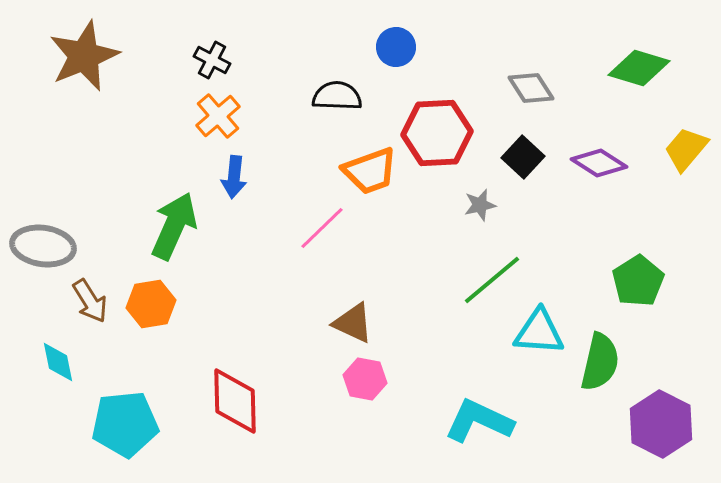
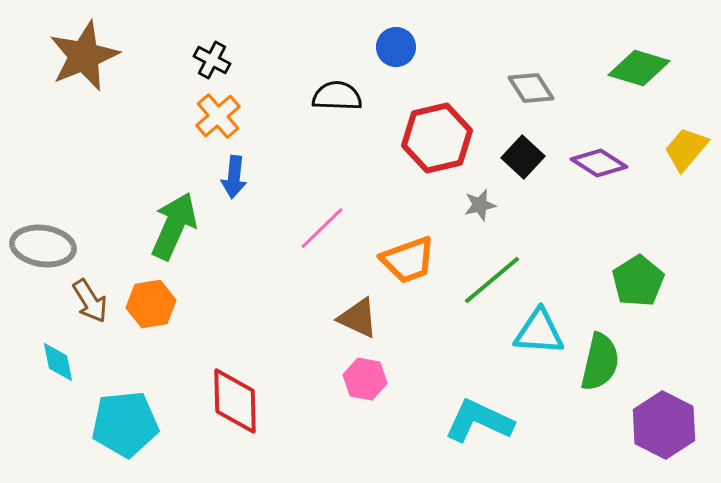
red hexagon: moved 5 px down; rotated 10 degrees counterclockwise
orange trapezoid: moved 38 px right, 89 px down
brown triangle: moved 5 px right, 5 px up
purple hexagon: moved 3 px right, 1 px down
